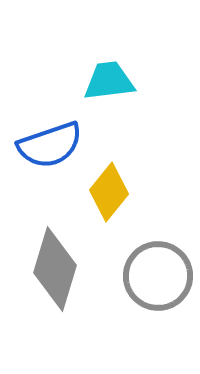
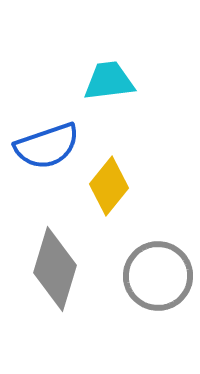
blue semicircle: moved 3 px left, 1 px down
yellow diamond: moved 6 px up
